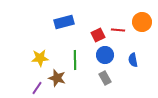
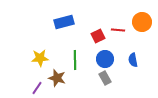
red square: moved 1 px down
blue circle: moved 4 px down
